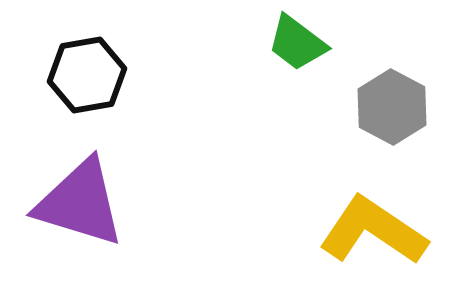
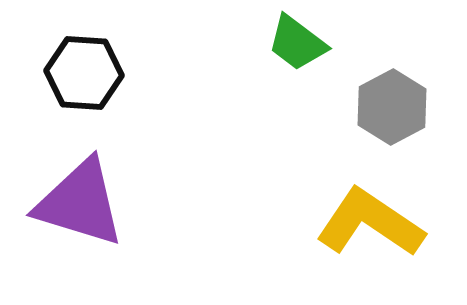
black hexagon: moved 3 px left, 2 px up; rotated 14 degrees clockwise
gray hexagon: rotated 4 degrees clockwise
yellow L-shape: moved 3 px left, 8 px up
